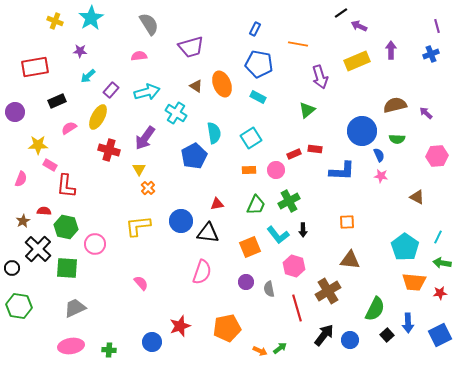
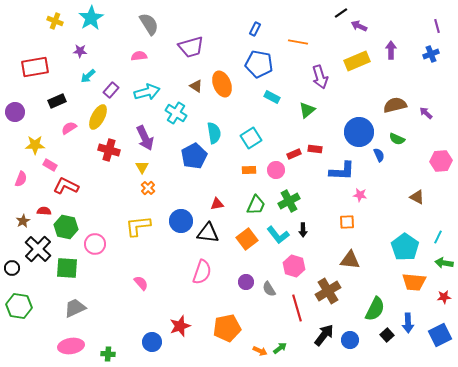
orange line at (298, 44): moved 2 px up
cyan rectangle at (258, 97): moved 14 px right
blue circle at (362, 131): moved 3 px left, 1 px down
purple arrow at (145, 138): rotated 60 degrees counterclockwise
green semicircle at (397, 139): rotated 21 degrees clockwise
yellow star at (38, 145): moved 3 px left
pink hexagon at (437, 156): moved 4 px right, 5 px down
yellow triangle at (139, 169): moved 3 px right, 2 px up
pink star at (381, 176): moved 21 px left, 19 px down
red L-shape at (66, 186): rotated 110 degrees clockwise
orange square at (250, 247): moved 3 px left, 8 px up; rotated 15 degrees counterclockwise
green arrow at (442, 263): moved 2 px right
gray semicircle at (269, 289): rotated 21 degrees counterclockwise
red star at (440, 293): moved 4 px right, 4 px down
green cross at (109, 350): moved 1 px left, 4 px down
